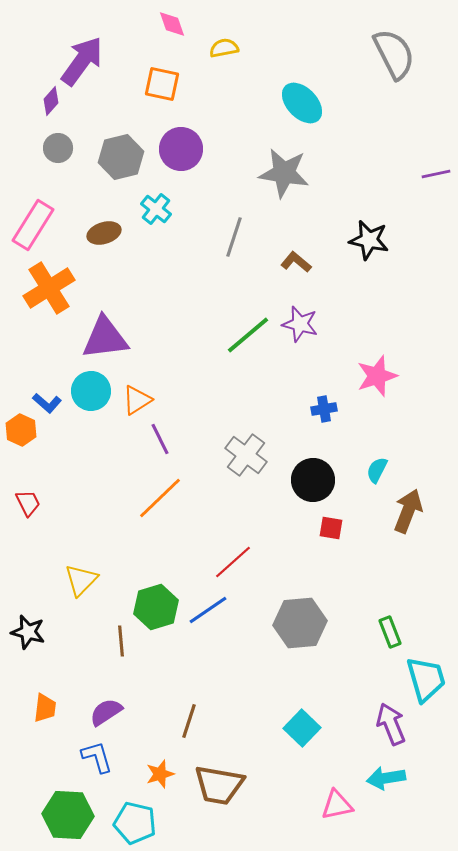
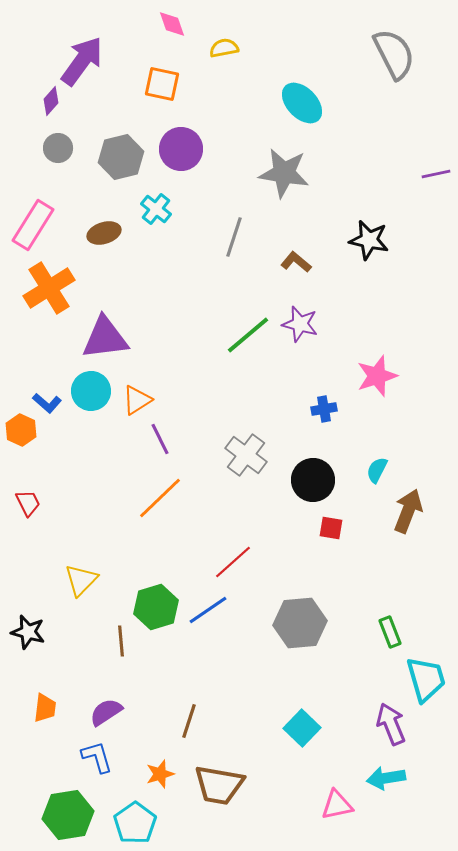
green hexagon at (68, 815): rotated 12 degrees counterclockwise
cyan pentagon at (135, 823): rotated 24 degrees clockwise
